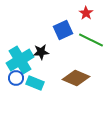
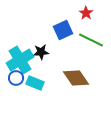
brown diamond: rotated 32 degrees clockwise
